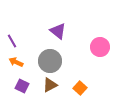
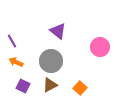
gray circle: moved 1 px right
purple square: moved 1 px right
